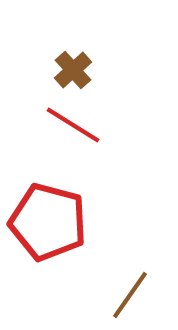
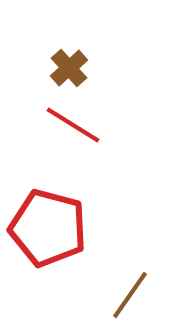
brown cross: moved 4 px left, 2 px up
red pentagon: moved 6 px down
